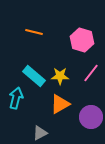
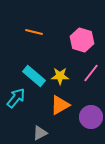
cyan arrow: rotated 25 degrees clockwise
orange triangle: moved 1 px down
